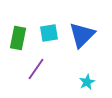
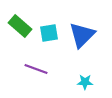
green rectangle: moved 2 px right, 12 px up; rotated 60 degrees counterclockwise
purple line: rotated 75 degrees clockwise
cyan star: moved 2 px left; rotated 28 degrees clockwise
